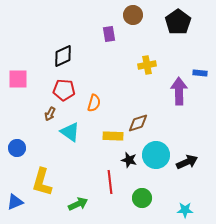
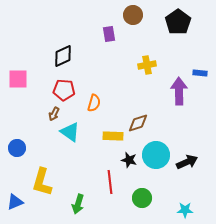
brown arrow: moved 4 px right
green arrow: rotated 132 degrees clockwise
